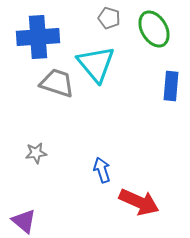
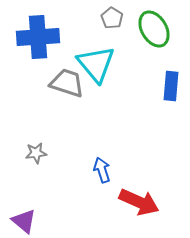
gray pentagon: moved 3 px right; rotated 15 degrees clockwise
gray trapezoid: moved 10 px right
